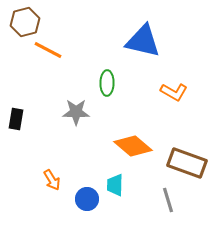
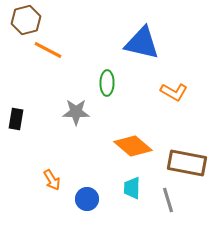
brown hexagon: moved 1 px right, 2 px up
blue triangle: moved 1 px left, 2 px down
brown rectangle: rotated 9 degrees counterclockwise
cyan trapezoid: moved 17 px right, 3 px down
